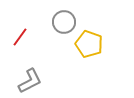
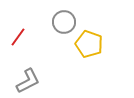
red line: moved 2 px left
gray L-shape: moved 2 px left
